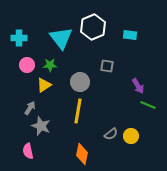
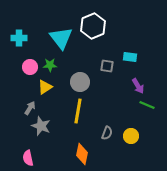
white hexagon: moved 1 px up
cyan rectangle: moved 22 px down
pink circle: moved 3 px right, 2 px down
yellow triangle: moved 1 px right, 2 px down
green line: moved 1 px left
gray semicircle: moved 4 px left, 1 px up; rotated 32 degrees counterclockwise
pink semicircle: moved 7 px down
